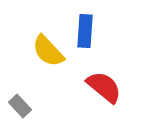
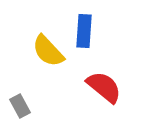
blue rectangle: moved 1 px left
gray rectangle: rotated 15 degrees clockwise
